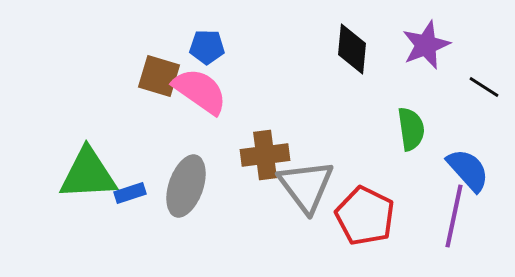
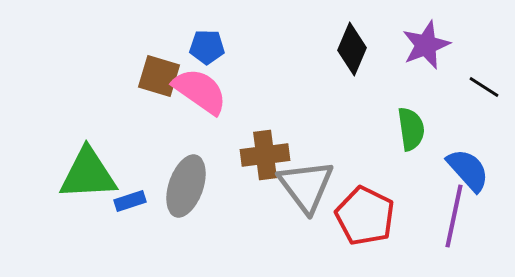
black diamond: rotated 18 degrees clockwise
blue rectangle: moved 8 px down
